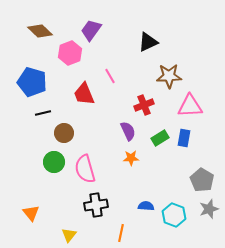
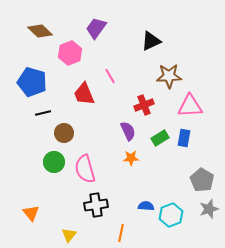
purple trapezoid: moved 5 px right, 2 px up
black triangle: moved 3 px right, 1 px up
cyan hexagon: moved 3 px left; rotated 20 degrees clockwise
